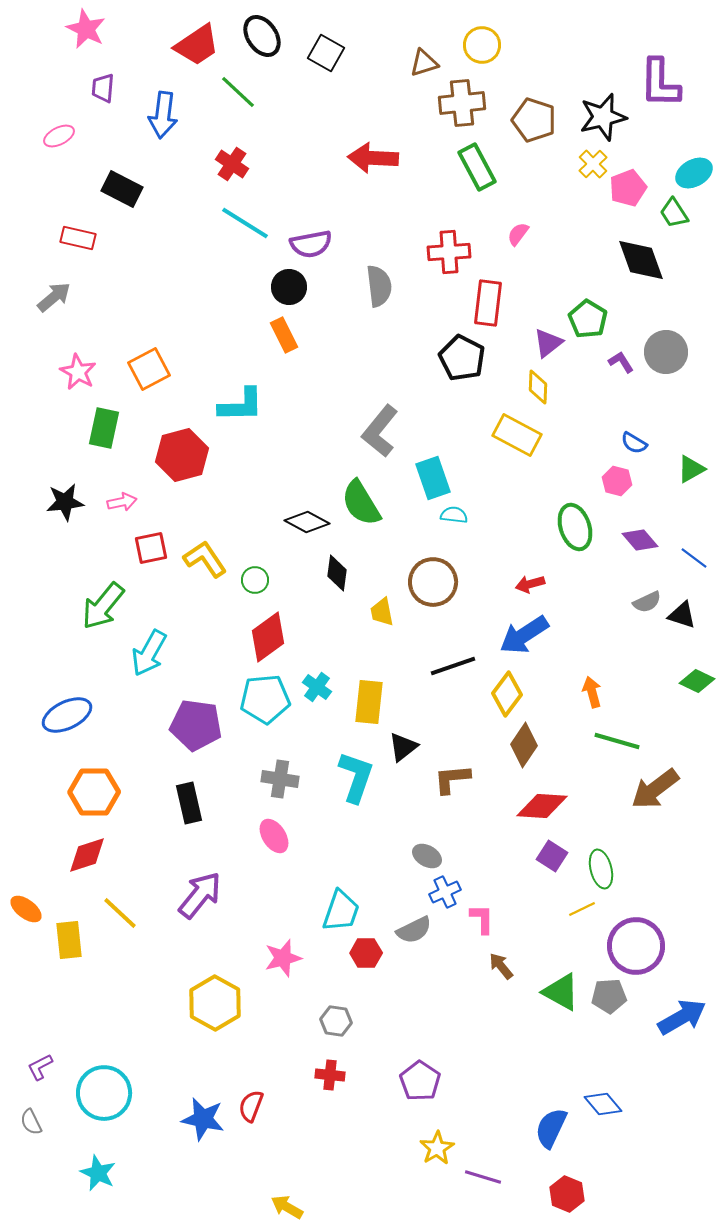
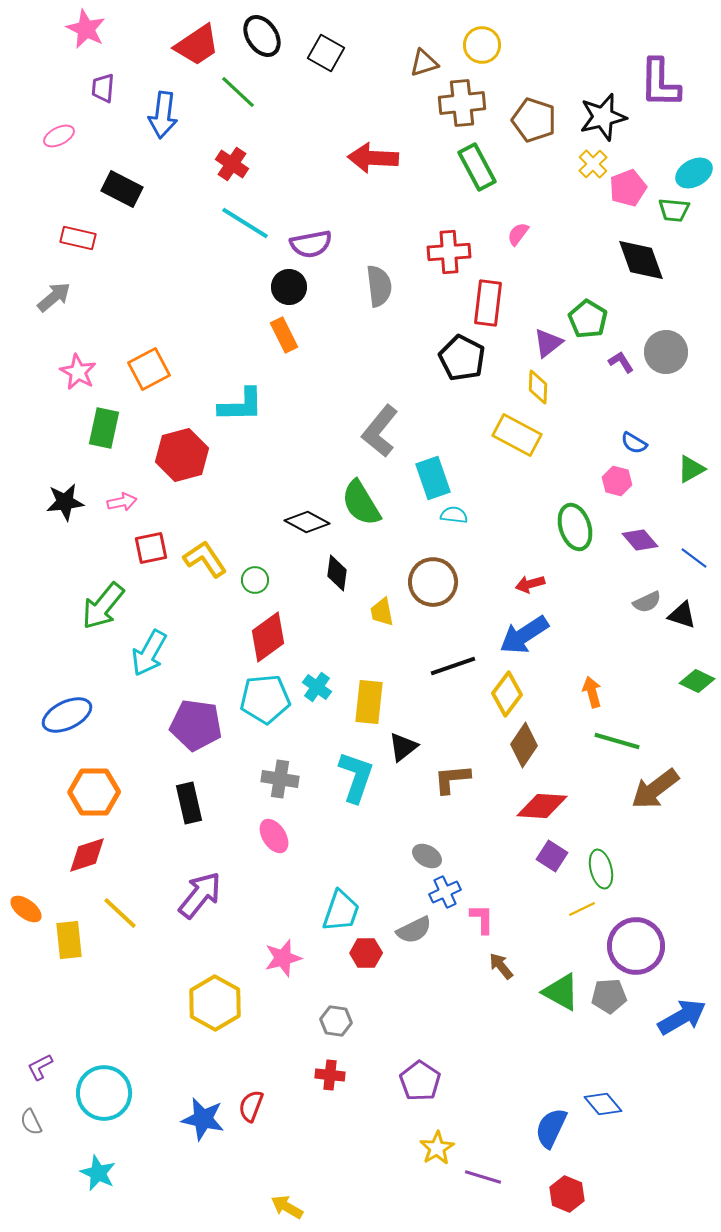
green trapezoid at (674, 213): moved 3 px up; rotated 52 degrees counterclockwise
